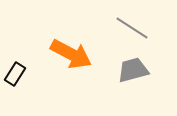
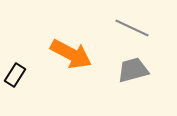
gray line: rotated 8 degrees counterclockwise
black rectangle: moved 1 px down
